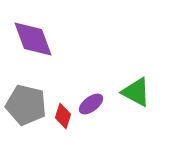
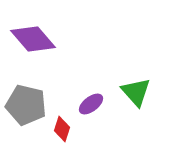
purple diamond: rotated 21 degrees counterclockwise
green triangle: rotated 20 degrees clockwise
red diamond: moved 1 px left, 13 px down
